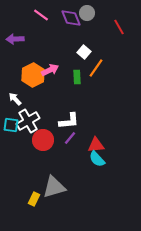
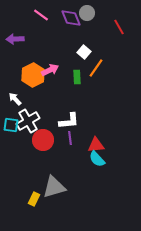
purple line: rotated 48 degrees counterclockwise
